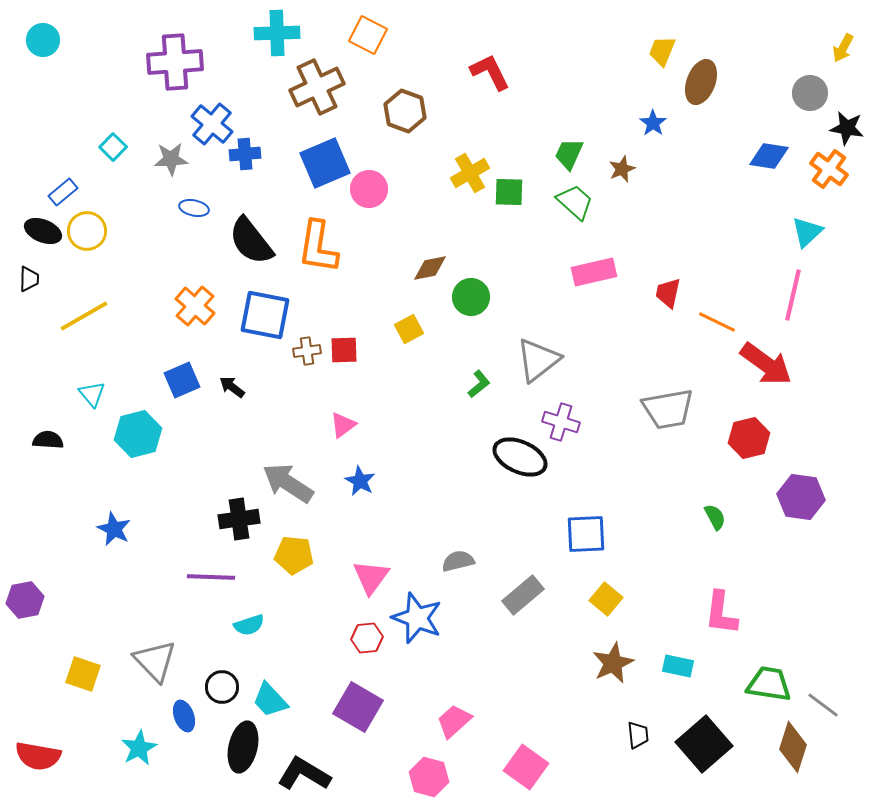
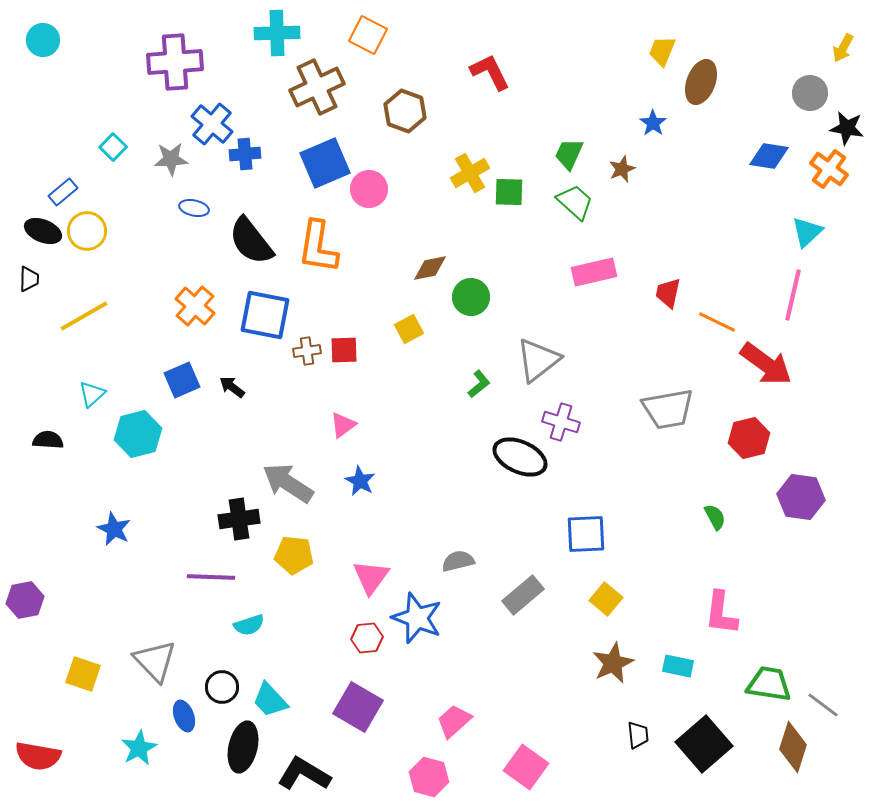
cyan triangle at (92, 394): rotated 28 degrees clockwise
